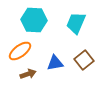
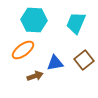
orange ellipse: moved 3 px right, 1 px up
brown arrow: moved 7 px right, 2 px down
